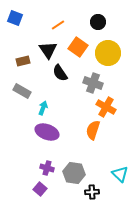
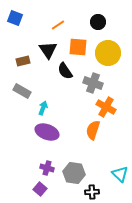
orange square: rotated 30 degrees counterclockwise
black semicircle: moved 5 px right, 2 px up
